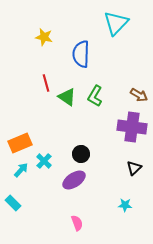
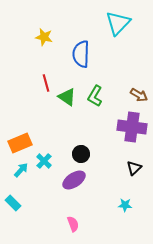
cyan triangle: moved 2 px right
pink semicircle: moved 4 px left, 1 px down
